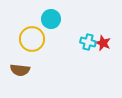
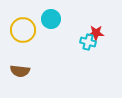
yellow circle: moved 9 px left, 9 px up
red star: moved 7 px left, 10 px up; rotated 21 degrees counterclockwise
brown semicircle: moved 1 px down
